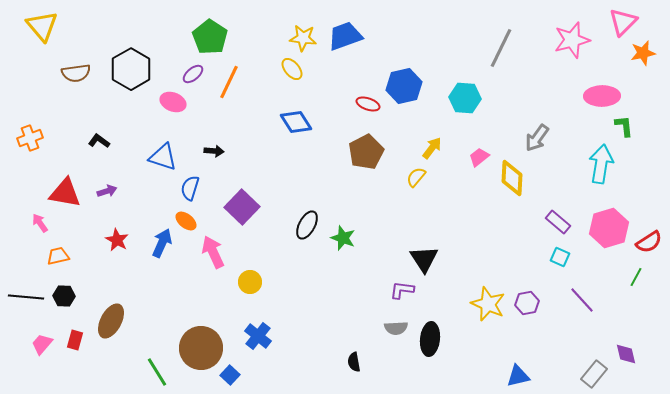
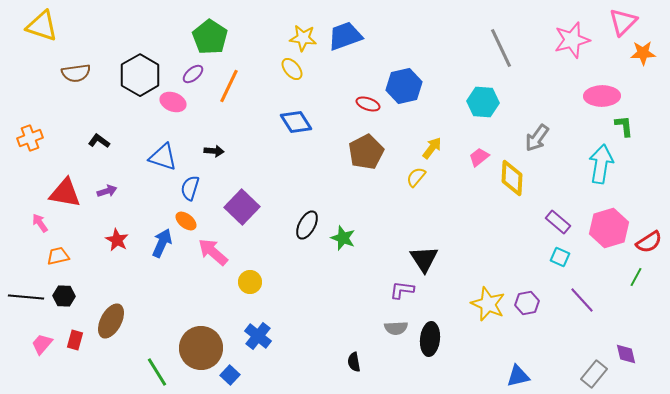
yellow triangle at (42, 26): rotated 32 degrees counterclockwise
gray line at (501, 48): rotated 51 degrees counterclockwise
orange star at (643, 53): rotated 10 degrees clockwise
black hexagon at (131, 69): moved 9 px right, 6 px down
orange line at (229, 82): moved 4 px down
cyan hexagon at (465, 98): moved 18 px right, 4 px down
pink arrow at (213, 252): rotated 24 degrees counterclockwise
